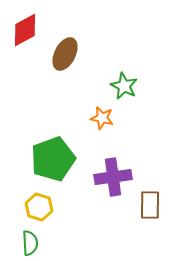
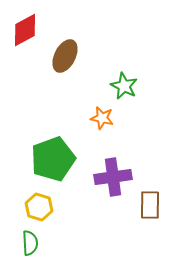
brown ellipse: moved 2 px down
